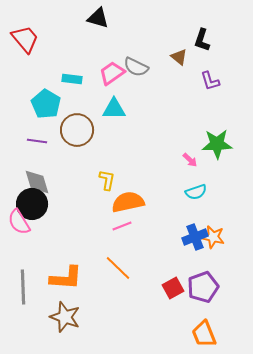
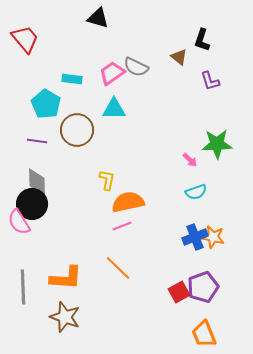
gray diamond: rotated 16 degrees clockwise
red square: moved 6 px right, 4 px down
